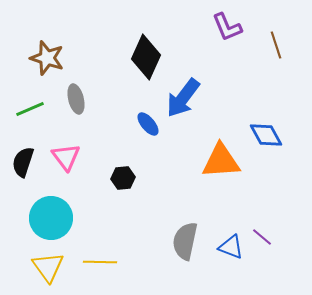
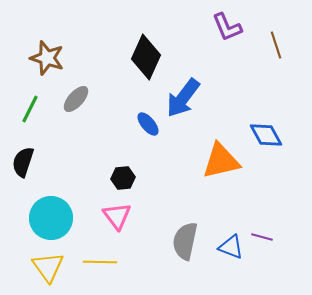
gray ellipse: rotated 56 degrees clockwise
green line: rotated 40 degrees counterclockwise
pink triangle: moved 51 px right, 59 px down
orange triangle: rotated 9 degrees counterclockwise
purple line: rotated 25 degrees counterclockwise
